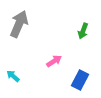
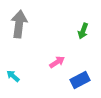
gray arrow: rotated 16 degrees counterclockwise
pink arrow: moved 3 px right, 1 px down
blue rectangle: rotated 36 degrees clockwise
